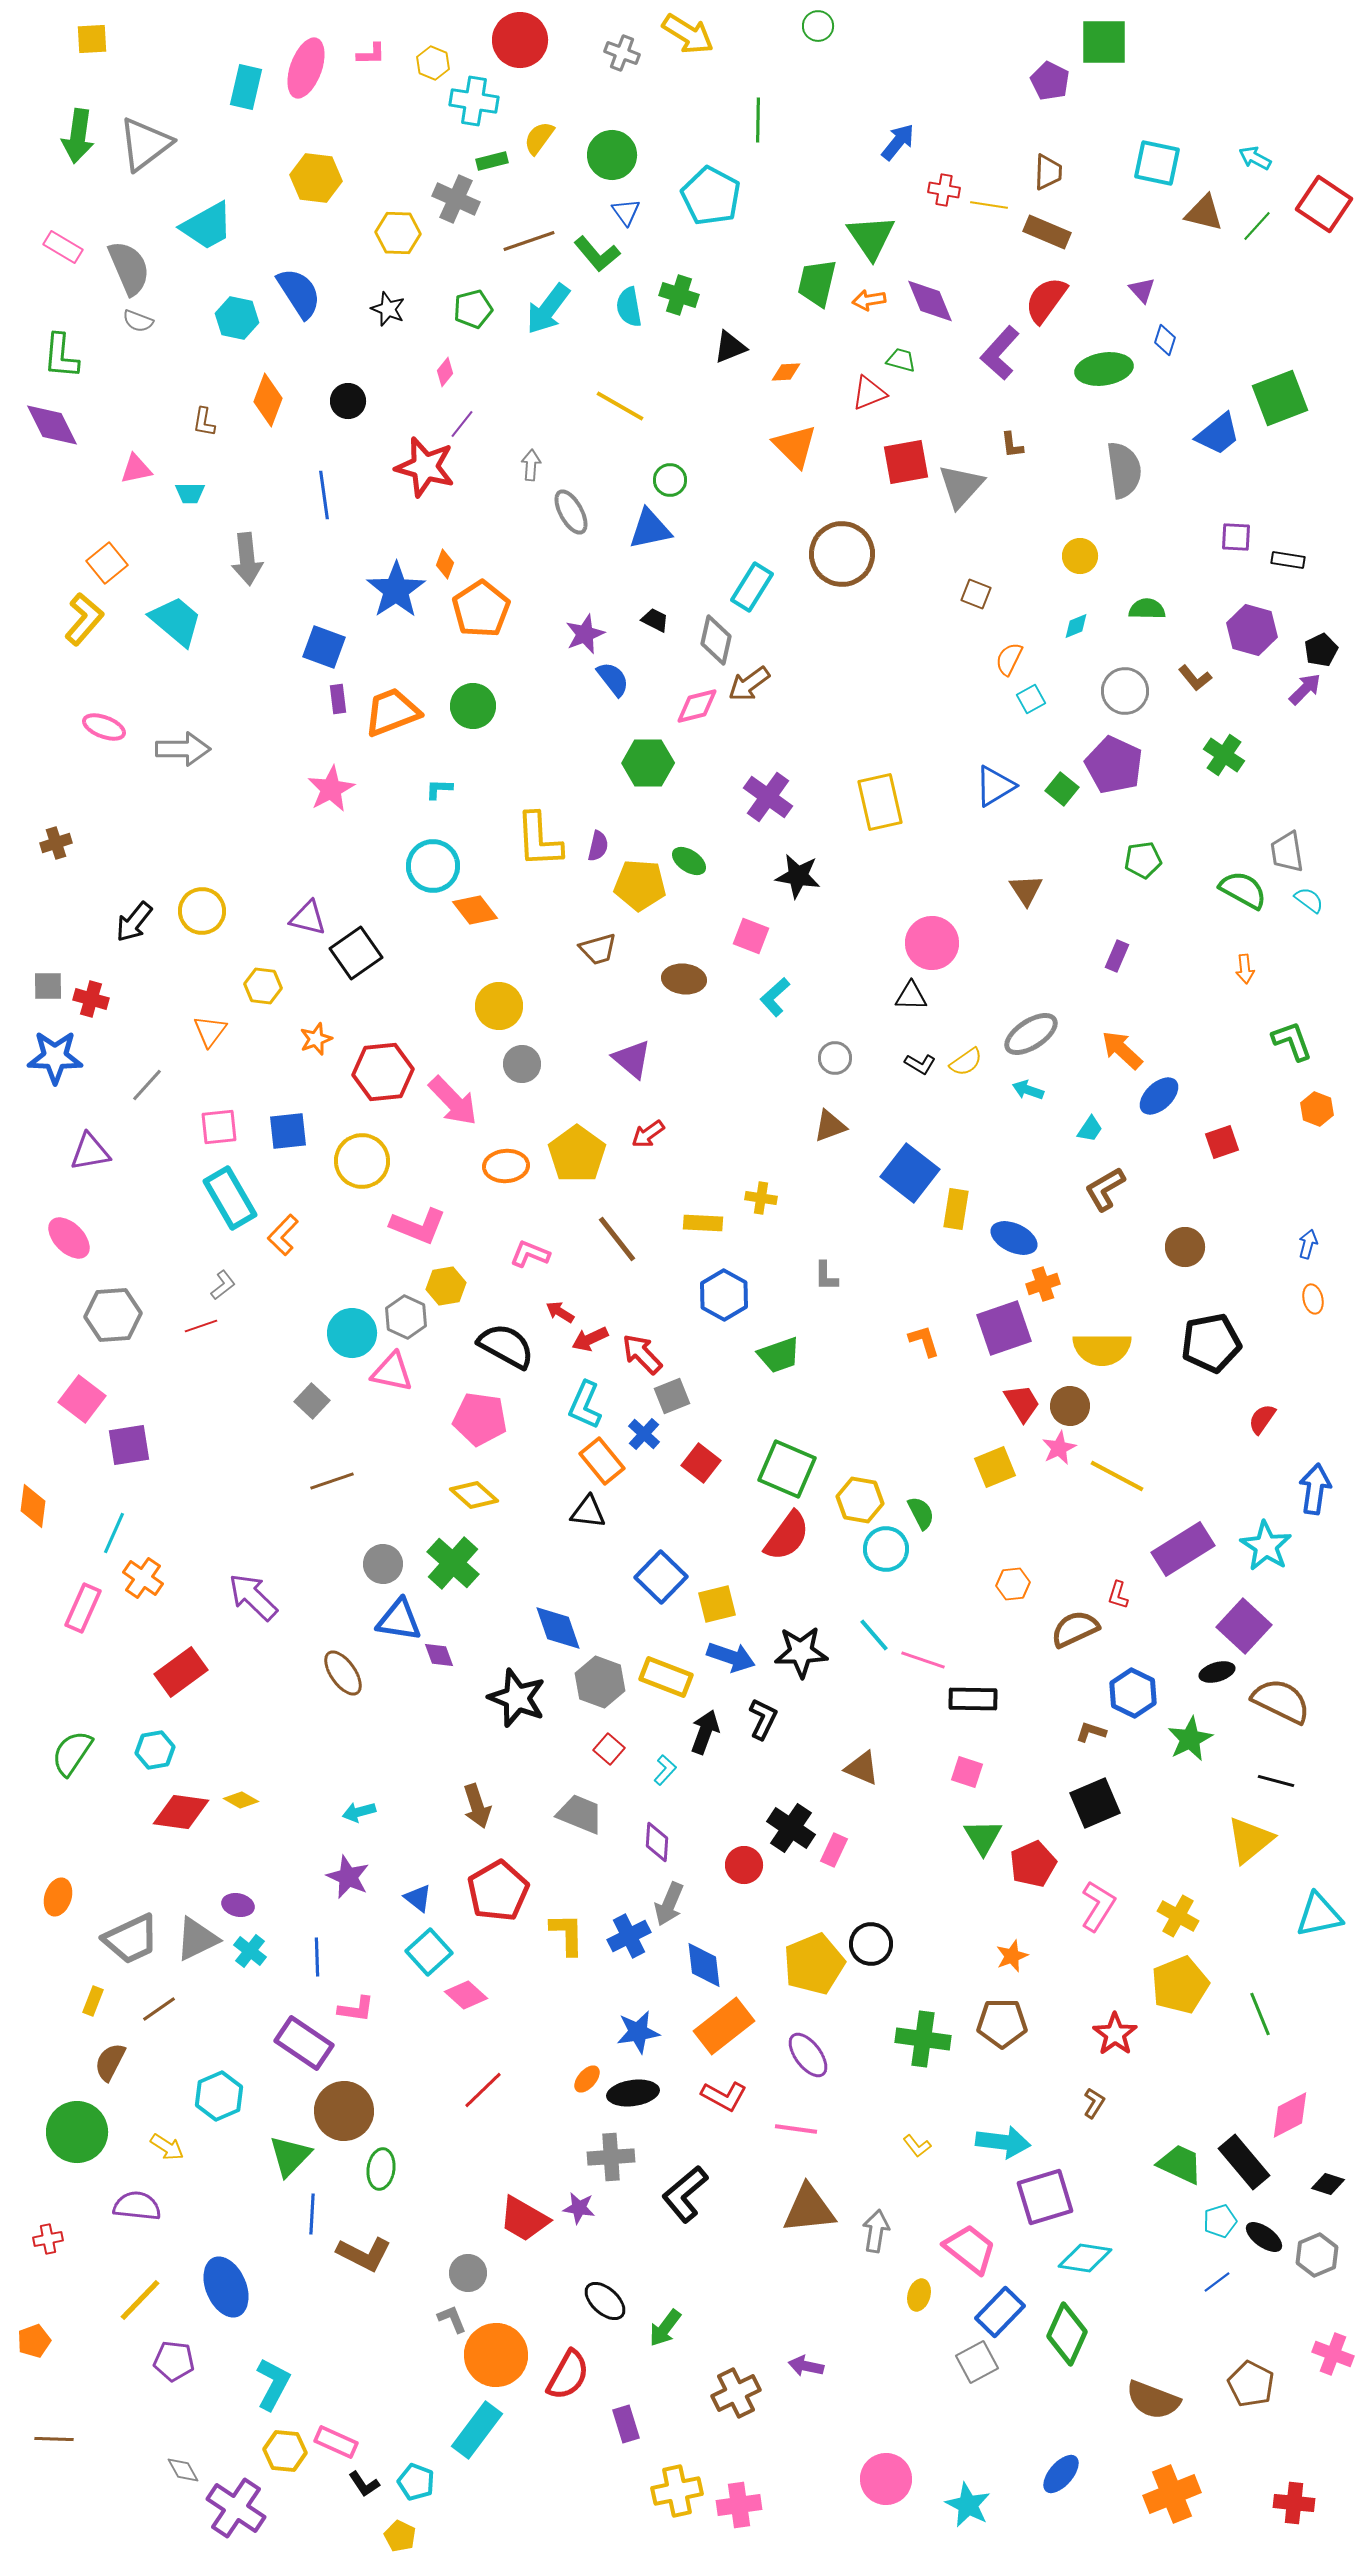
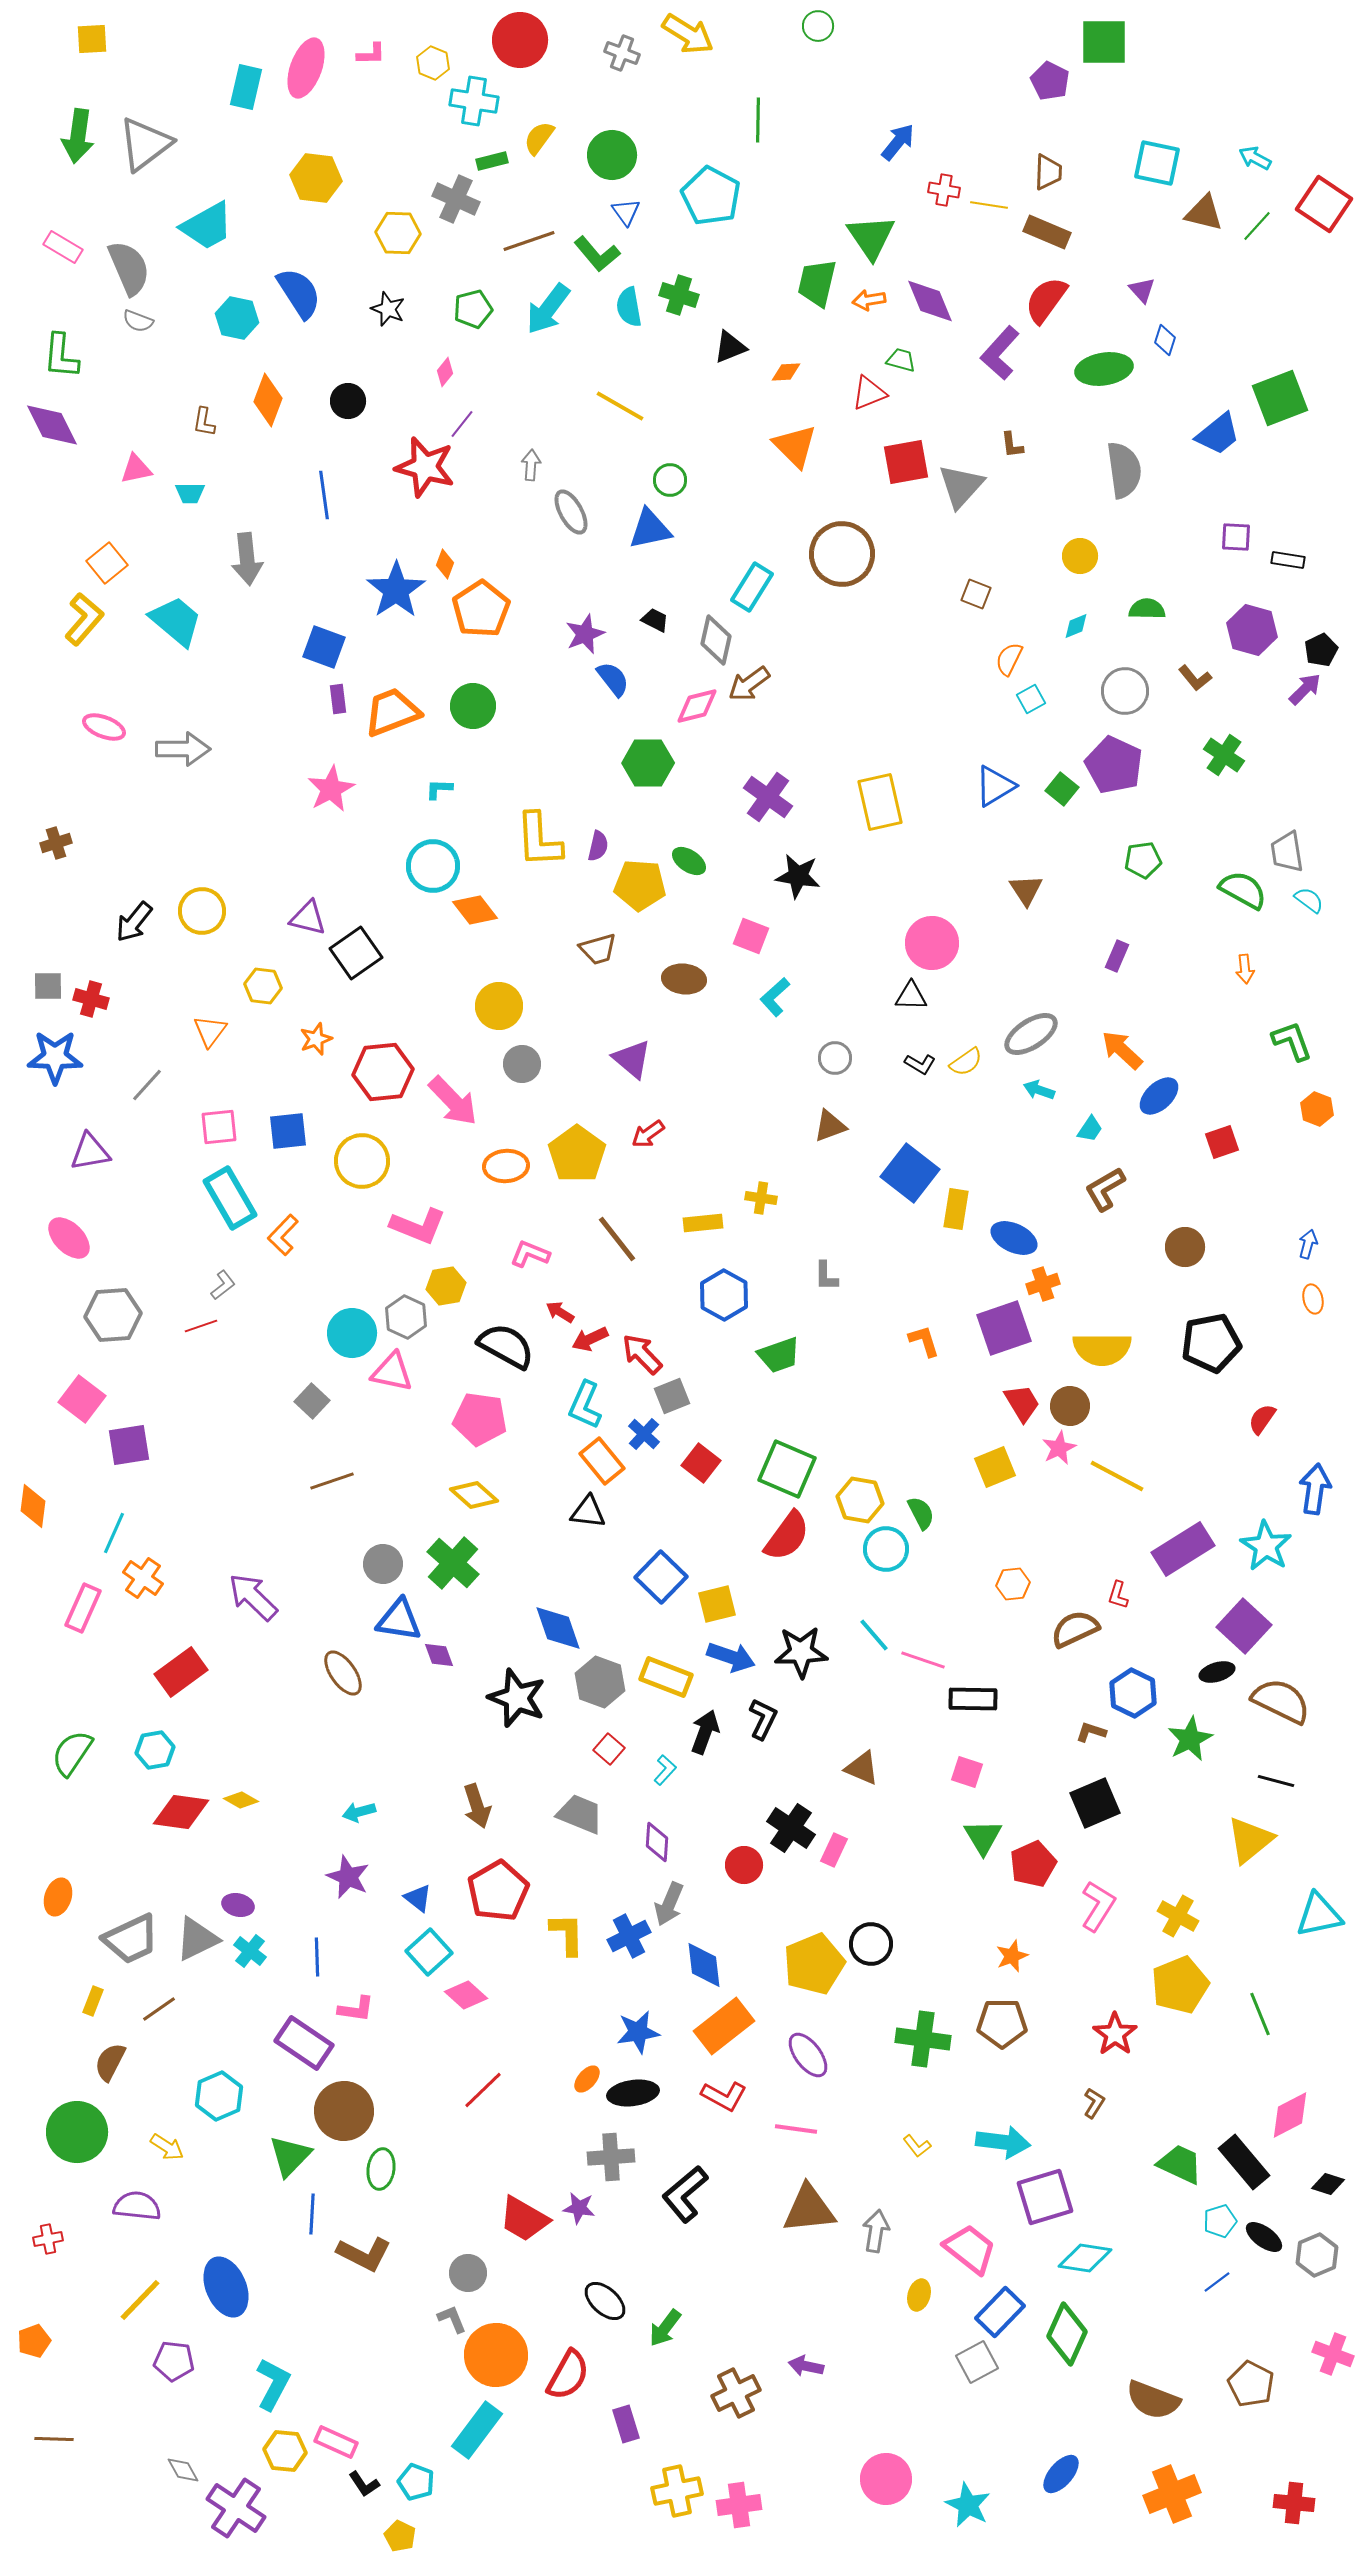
cyan arrow at (1028, 1090): moved 11 px right
yellow rectangle at (703, 1223): rotated 9 degrees counterclockwise
